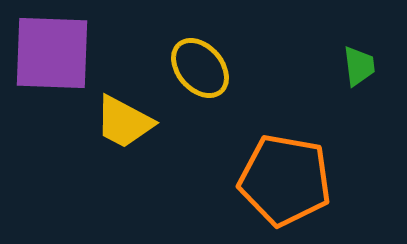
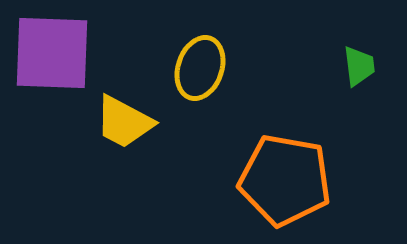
yellow ellipse: rotated 60 degrees clockwise
